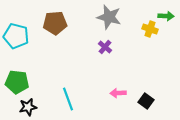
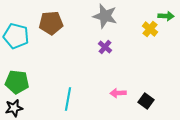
gray star: moved 4 px left, 1 px up
brown pentagon: moved 4 px left
yellow cross: rotated 21 degrees clockwise
cyan line: rotated 30 degrees clockwise
black star: moved 14 px left, 1 px down
